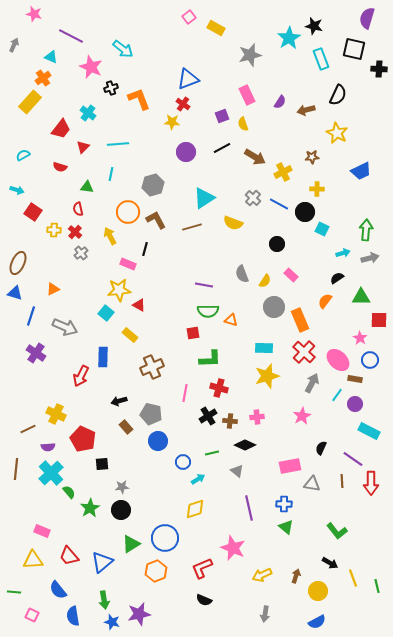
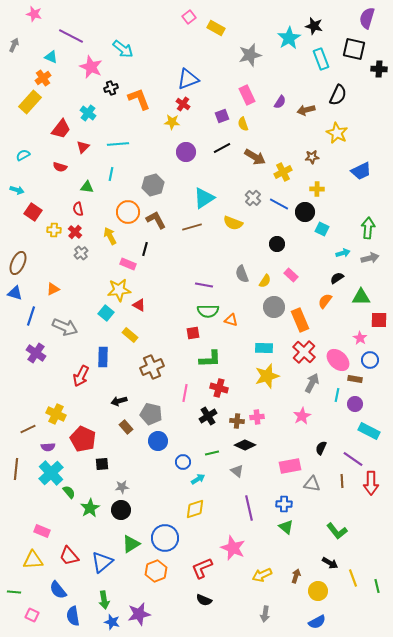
green arrow at (366, 230): moved 2 px right, 2 px up
cyan line at (337, 395): rotated 24 degrees counterclockwise
brown cross at (230, 421): moved 7 px right
